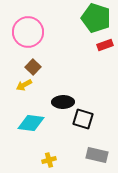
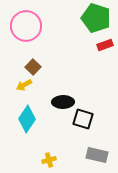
pink circle: moved 2 px left, 6 px up
cyan diamond: moved 4 px left, 4 px up; rotated 64 degrees counterclockwise
